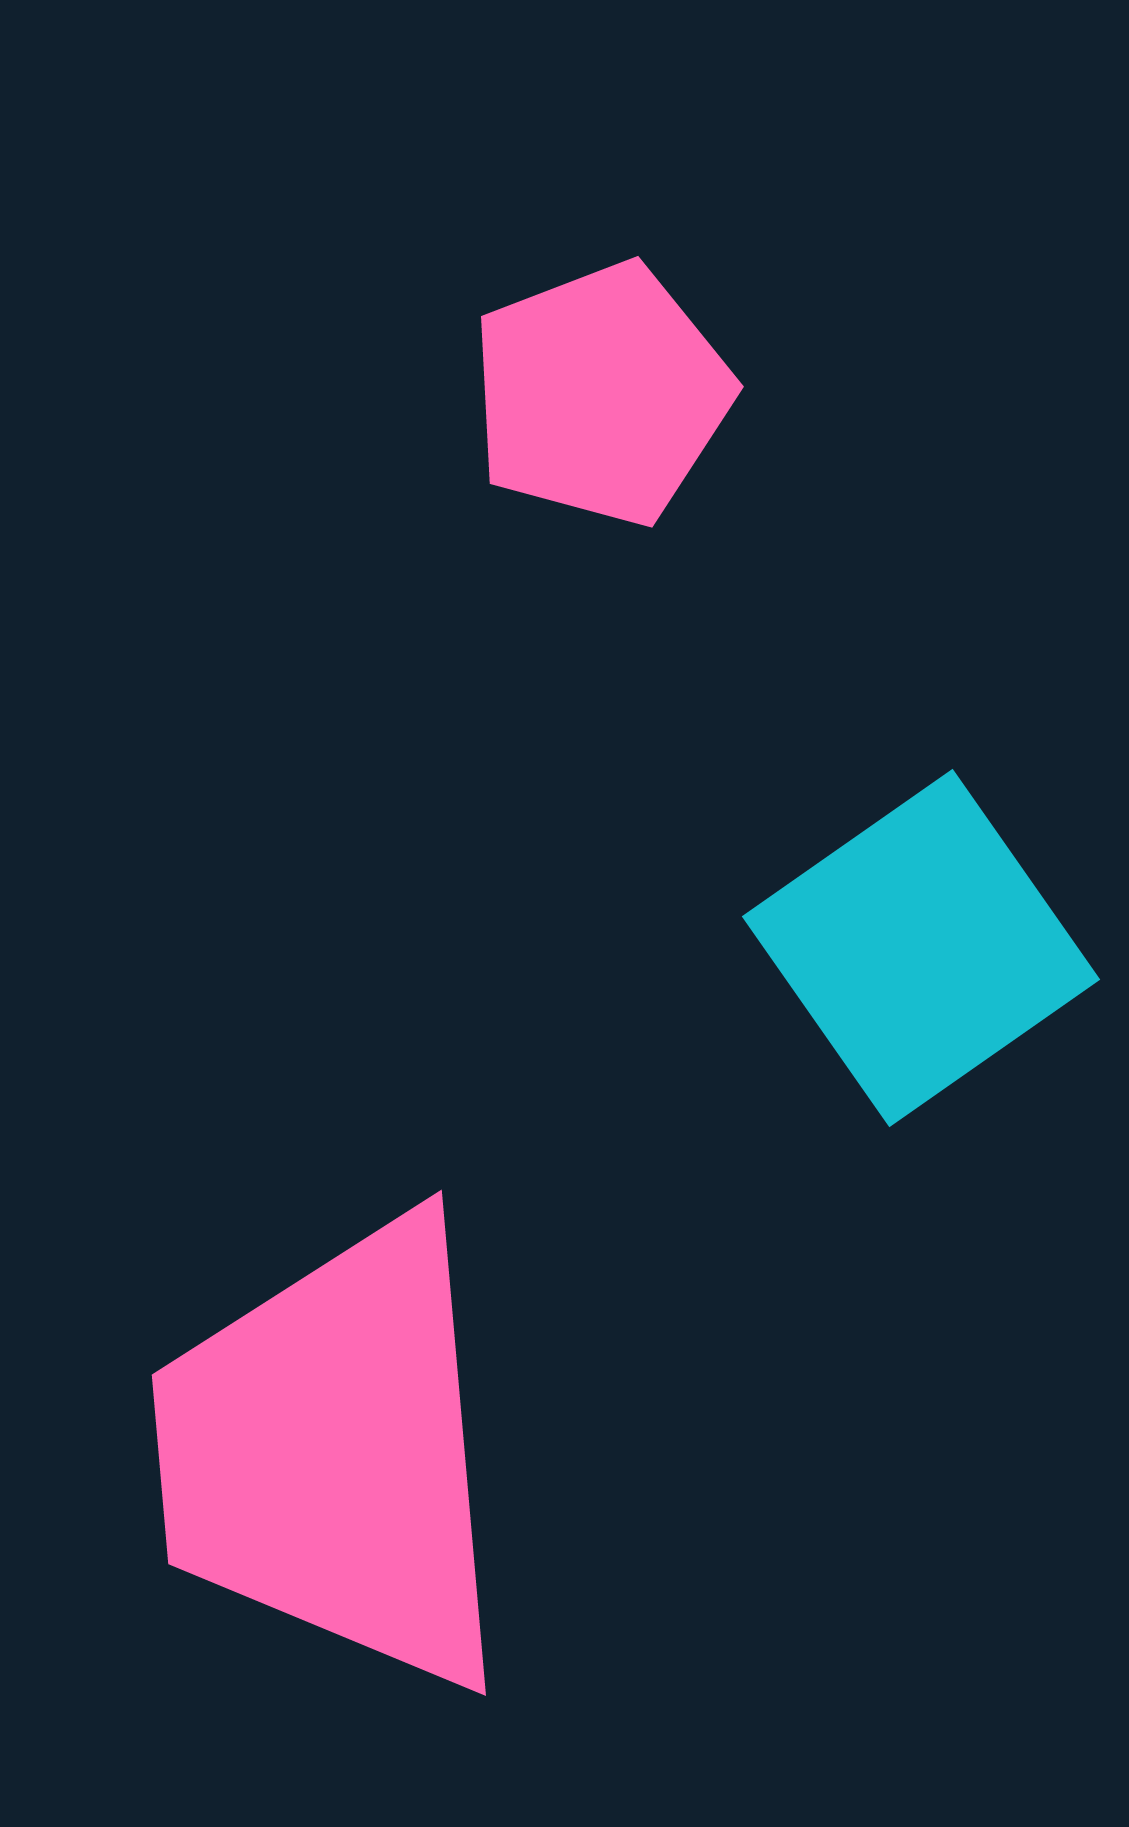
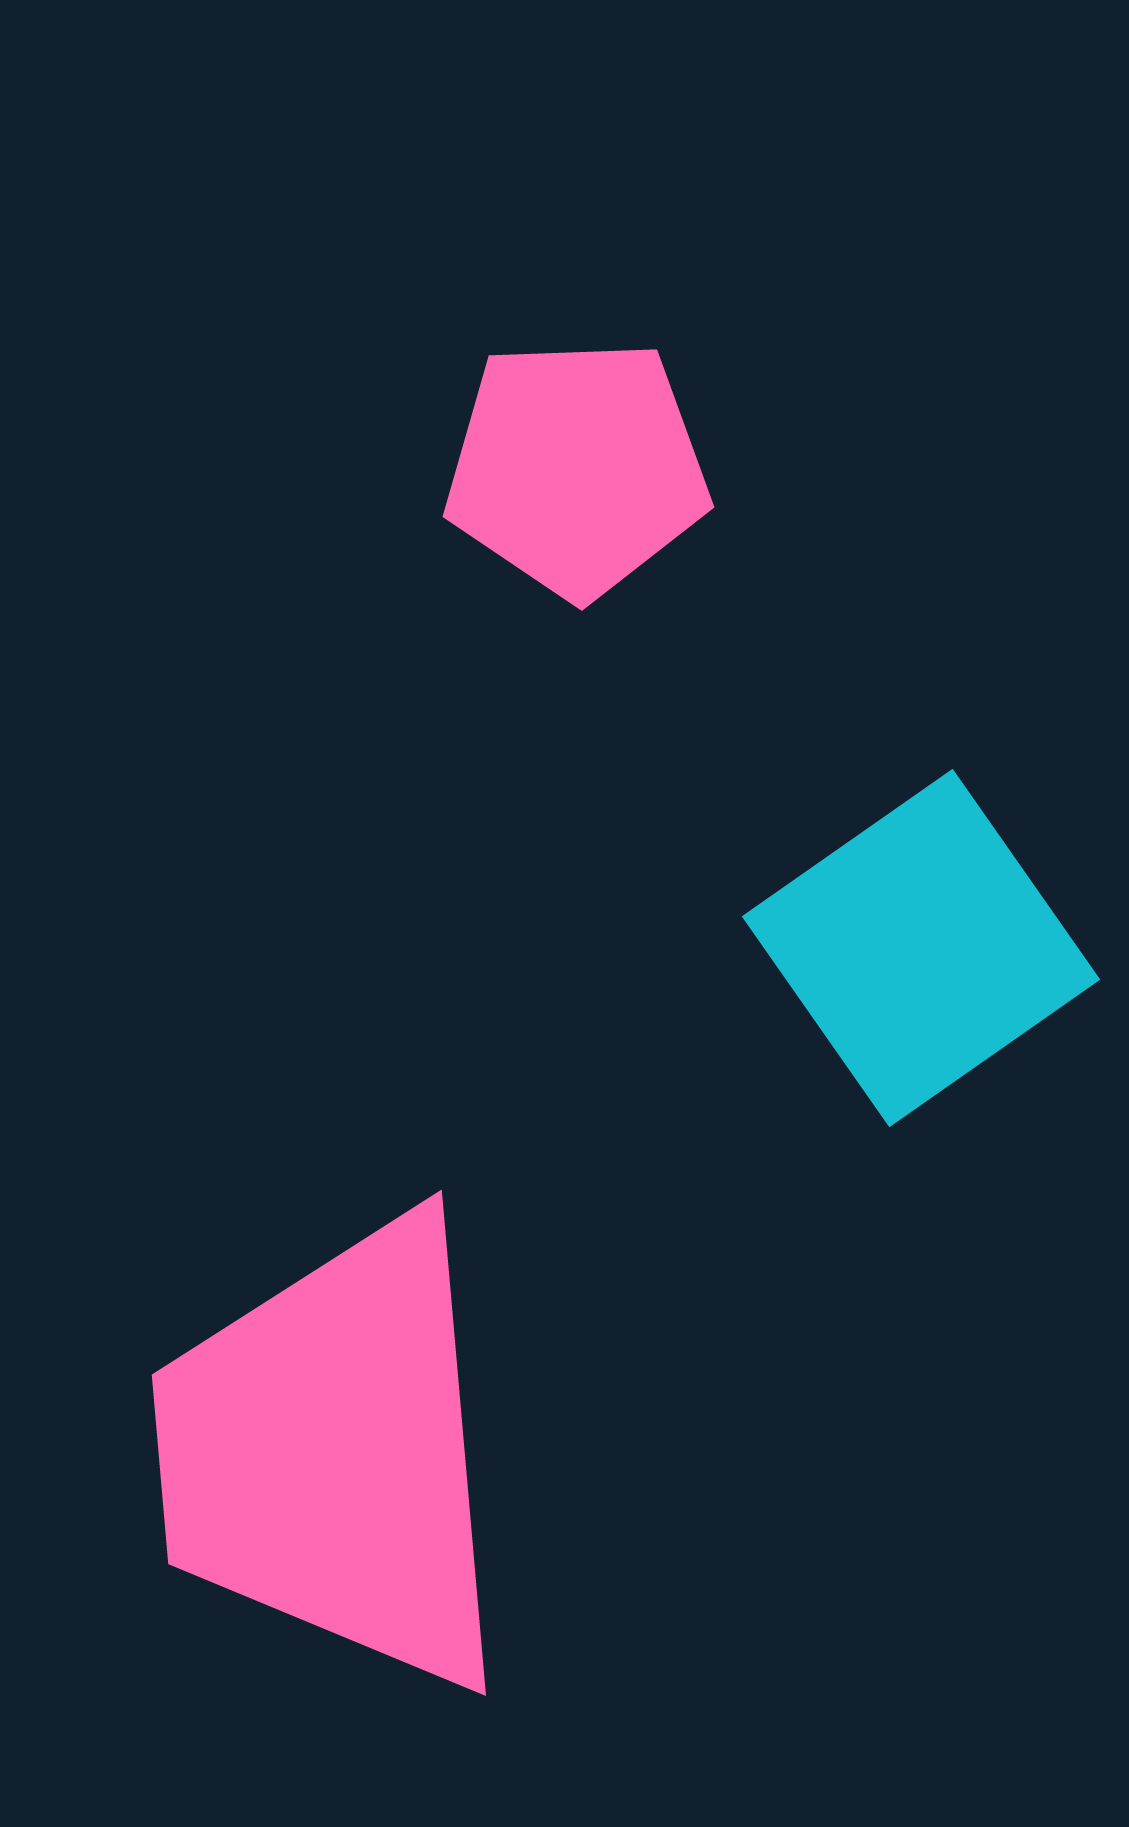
pink pentagon: moved 24 px left, 74 px down; rotated 19 degrees clockwise
